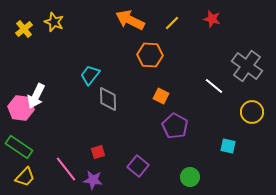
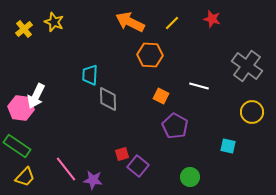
orange arrow: moved 2 px down
cyan trapezoid: rotated 35 degrees counterclockwise
white line: moved 15 px left; rotated 24 degrees counterclockwise
green rectangle: moved 2 px left, 1 px up
red square: moved 24 px right, 2 px down
